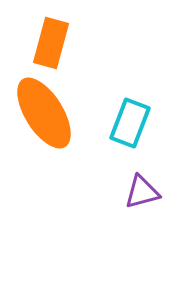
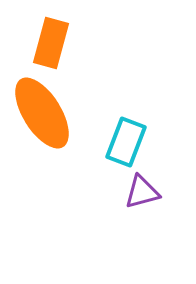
orange ellipse: moved 2 px left
cyan rectangle: moved 4 px left, 19 px down
